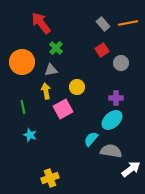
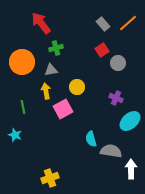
orange line: rotated 30 degrees counterclockwise
green cross: rotated 32 degrees clockwise
gray circle: moved 3 px left
purple cross: rotated 24 degrees clockwise
cyan ellipse: moved 18 px right, 1 px down
cyan star: moved 15 px left
cyan semicircle: rotated 56 degrees counterclockwise
white arrow: rotated 54 degrees counterclockwise
